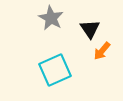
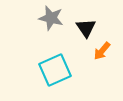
gray star: rotated 15 degrees counterclockwise
black triangle: moved 4 px left, 1 px up
